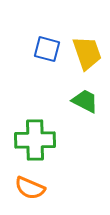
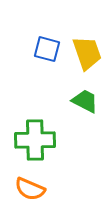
orange semicircle: moved 1 px down
